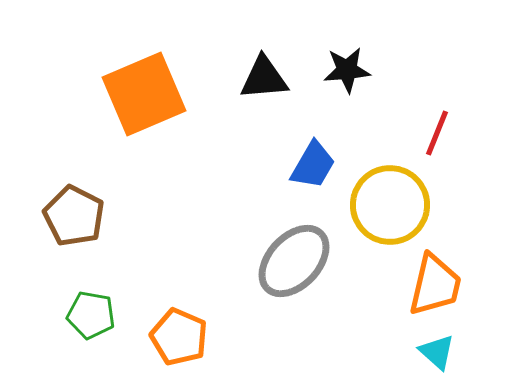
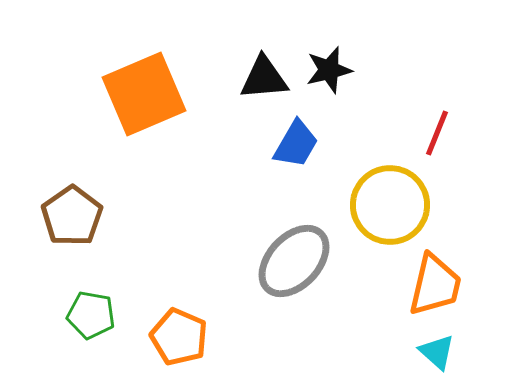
black star: moved 18 px left; rotated 9 degrees counterclockwise
blue trapezoid: moved 17 px left, 21 px up
brown pentagon: moved 2 px left; rotated 10 degrees clockwise
